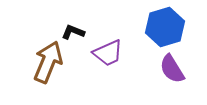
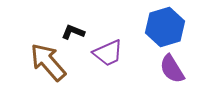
brown arrow: rotated 63 degrees counterclockwise
